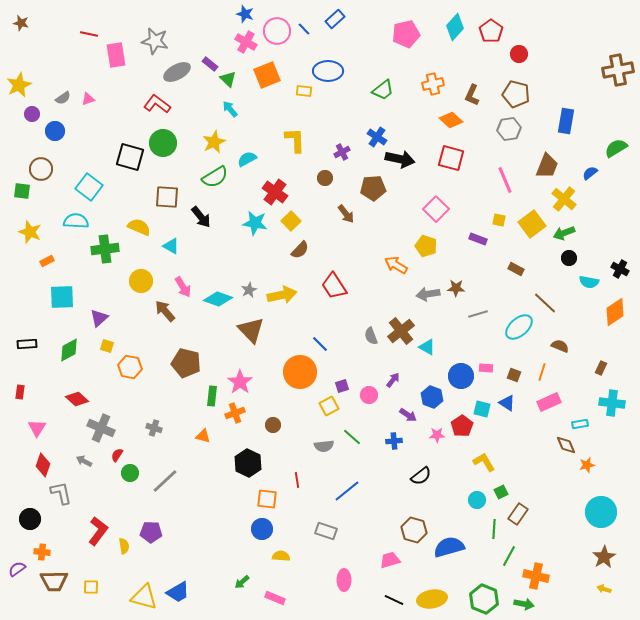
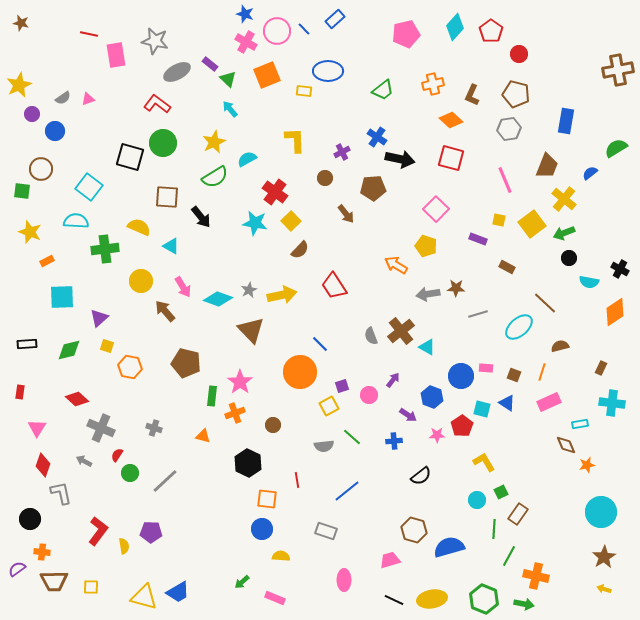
brown rectangle at (516, 269): moved 9 px left, 2 px up
brown semicircle at (560, 346): rotated 36 degrees counterclockwise
green diamond at (69, 350): rotated 15 degrees clockwise
